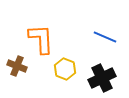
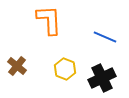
orange L-shape: moved 8 px right, 19 px up
brown cross: rotated 18 degrees clockwise
